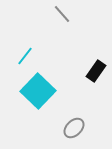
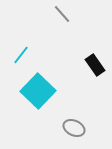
cyan line: moved 4 px left, 1 px up
black rectangle: moved 1 px left, 6 px up; rotated 70 degrees counterclockwise
gray ellipse: rotated 70 degrees clockwise
